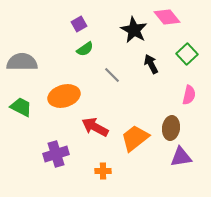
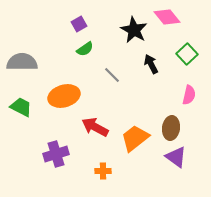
purple triangle: moved 5 px left; rotated 45 degrees clockwise
